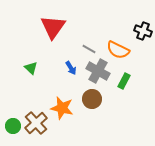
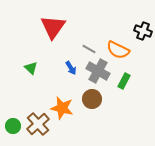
brown cross: moved 2 px right, 1 px down
